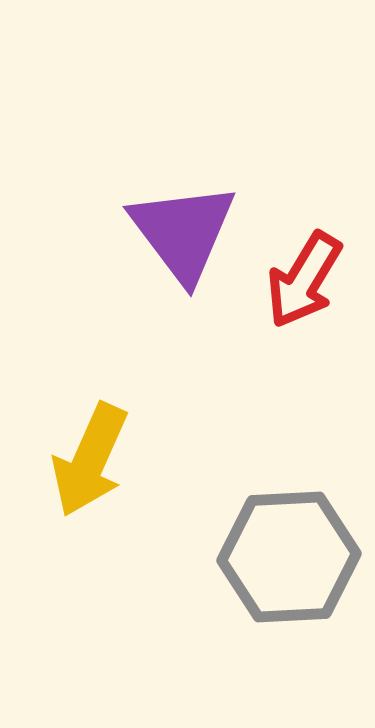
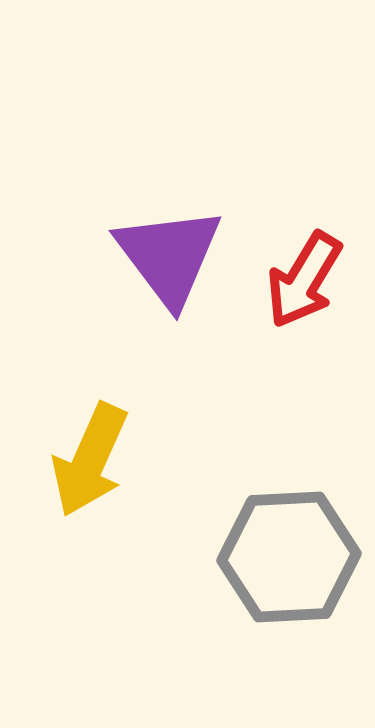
purple triangle: moved 14 px left, 24 px down
